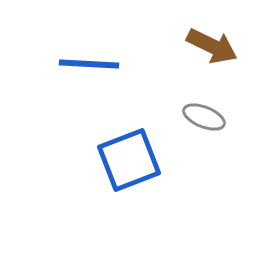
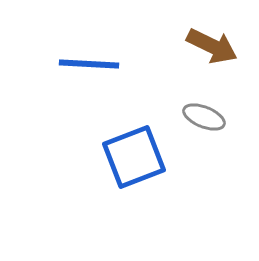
blue square: moved 5 px right, 3 px up
